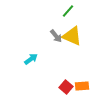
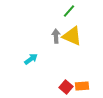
green line: moved 1 px right
gray arrow: rotated 144 degrees counterclockwise
